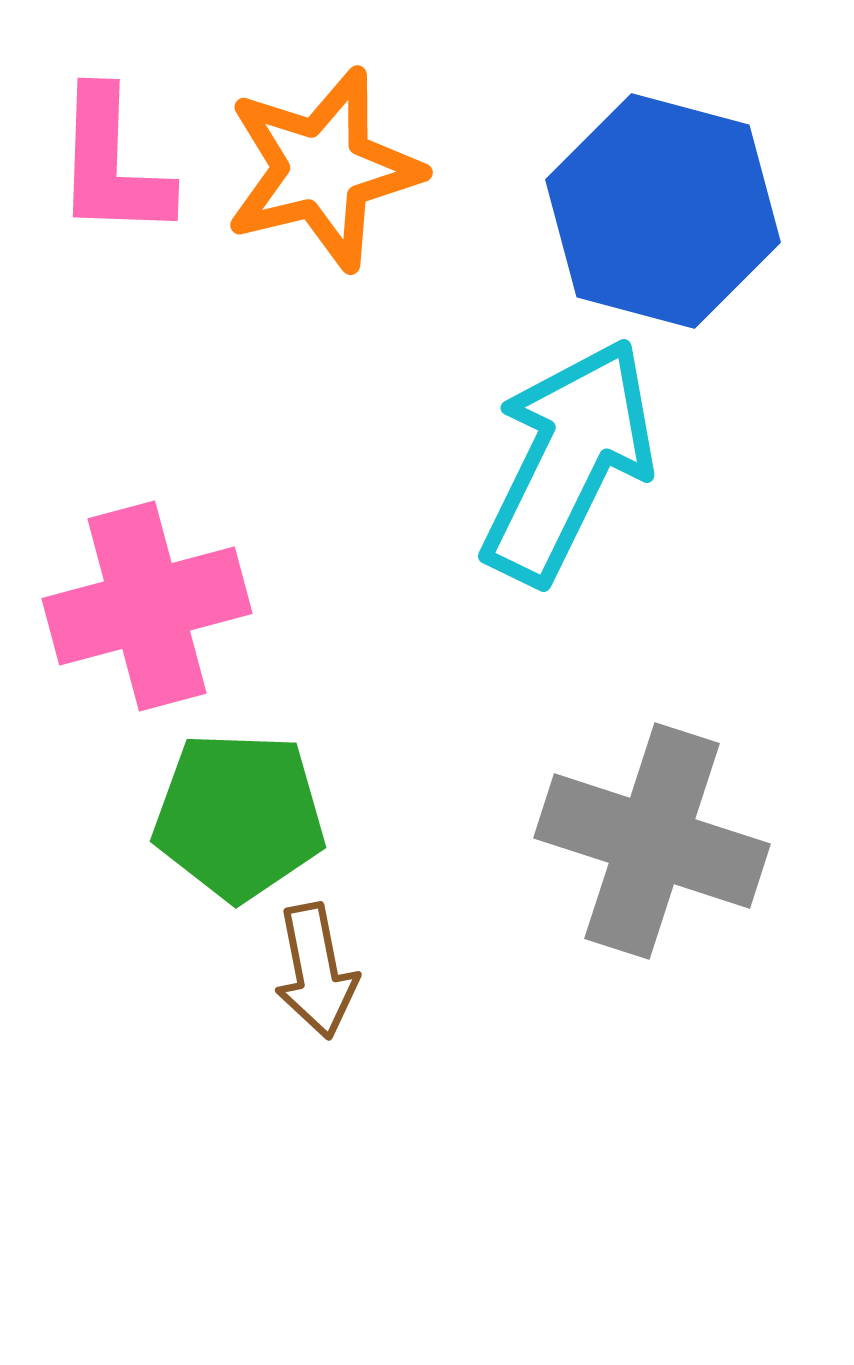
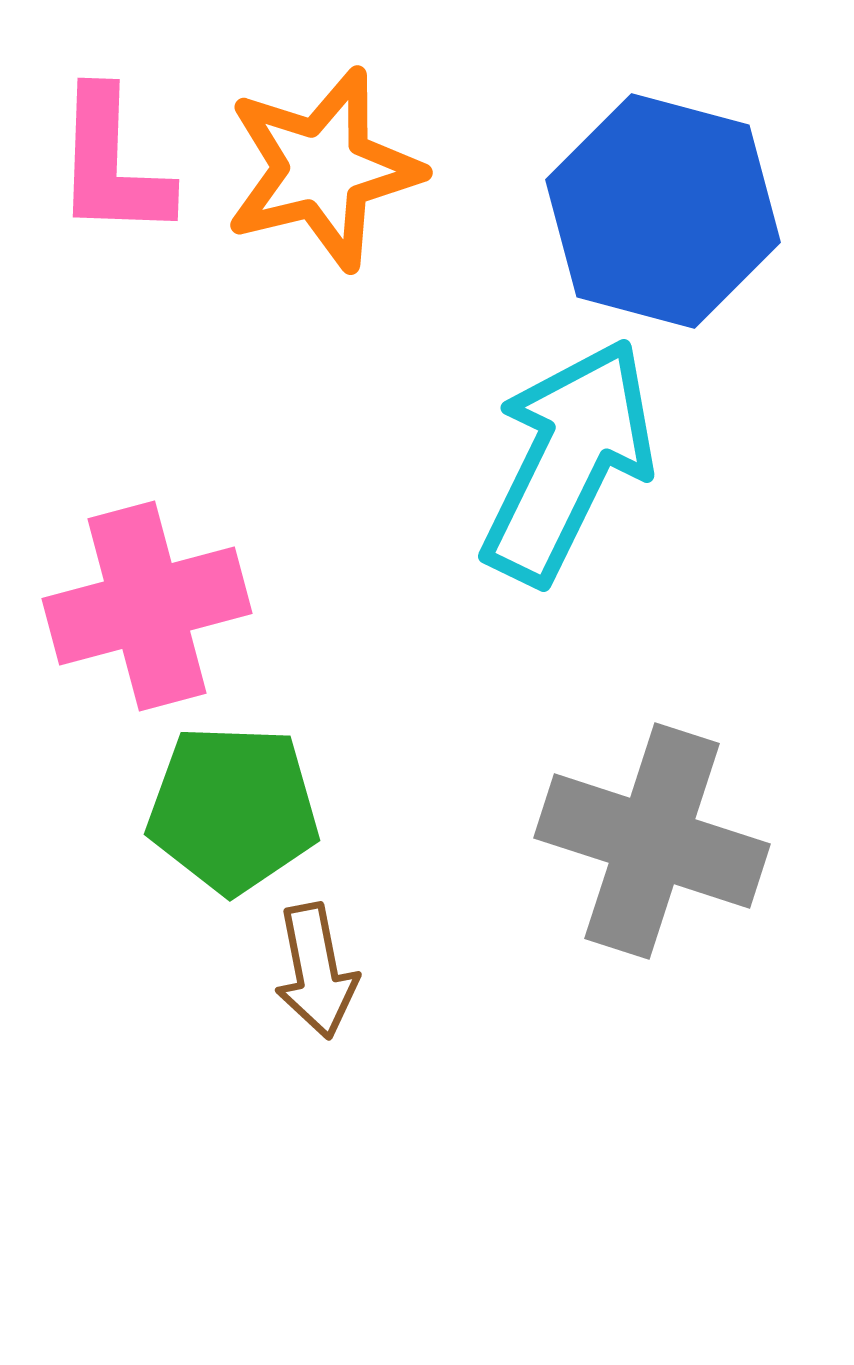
green pentagon: moved 6 px left, 7 px up
